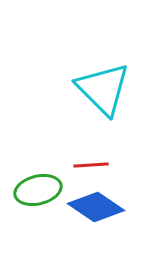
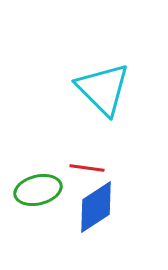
red line: moved 4 px left, 3 px down; rotated 12 degrees clockwise
blue diamond: rotated 68 degrees counterclockwise
